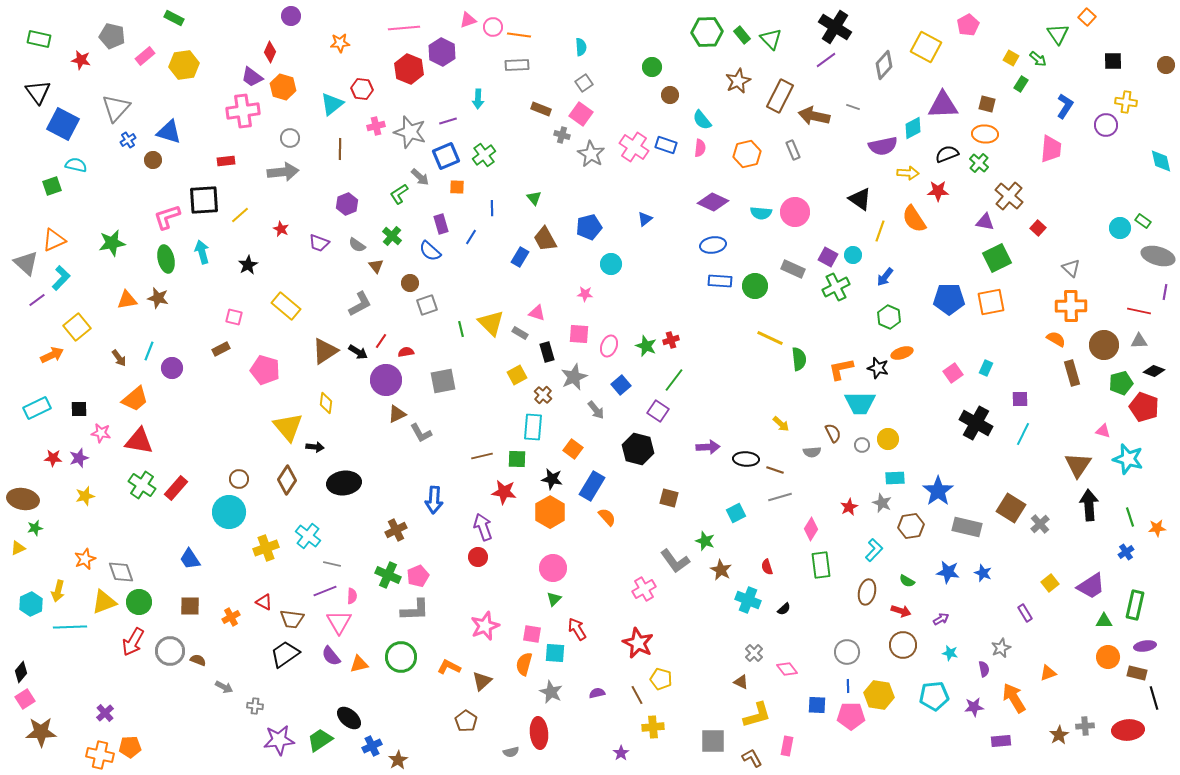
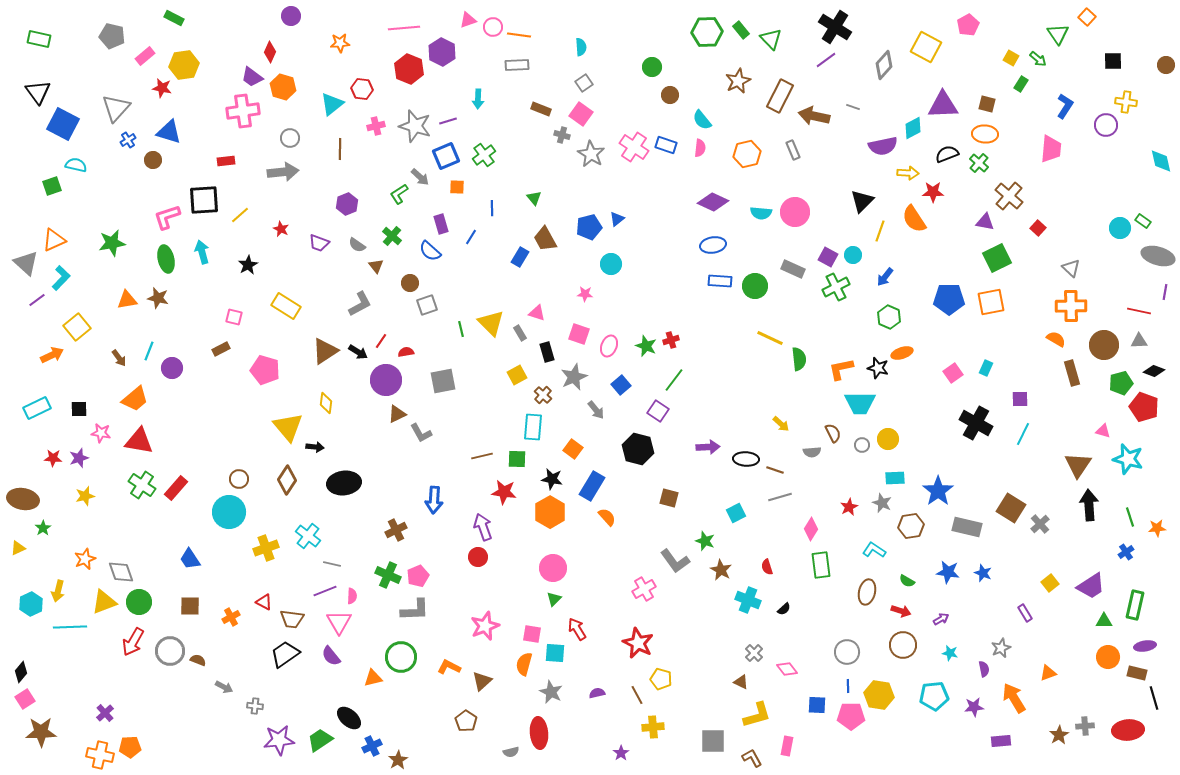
green rectangle at (742, 35): moved 1 px left, 5 px up
red star at (81, 60): moved 81 px right, 28 px down
gray star at (410, 132): moved 5 px right, 6 px up
red star at (938, 191): moved 5 px left, 1 px down
black triangle at (860, 199): moved 2 px right, 2 px down; rotated 40 degrees clockwise
blue triangle at (645, 219): moved 28 px left
yellow rectangle at (286, 306): rotated 8 degrees counterclockwise
gray rectangle at (520, 333): rotated 28 degrees clockwise
pink square at (579, 334): rotated 15 degrees clockwise
green star at (35, 528): moved 8 px right; rotated 21 degrees counterclockwise
cyan L-shape at (874, 550): rotated 100 degrees counterclockwise
orange triangle at (359, 664): moved 14 px right, 14 px down
